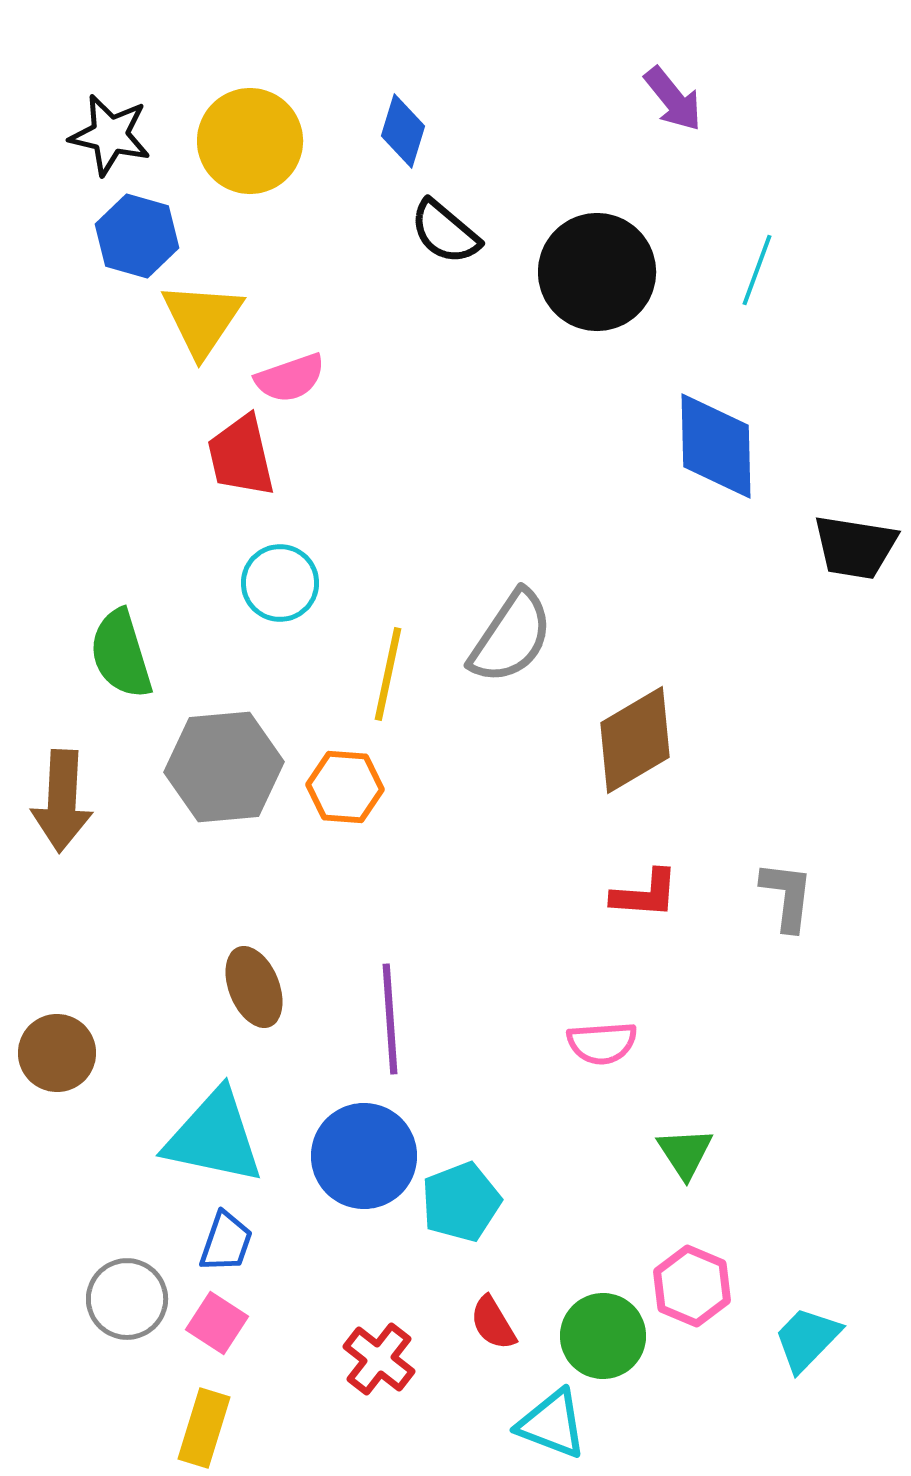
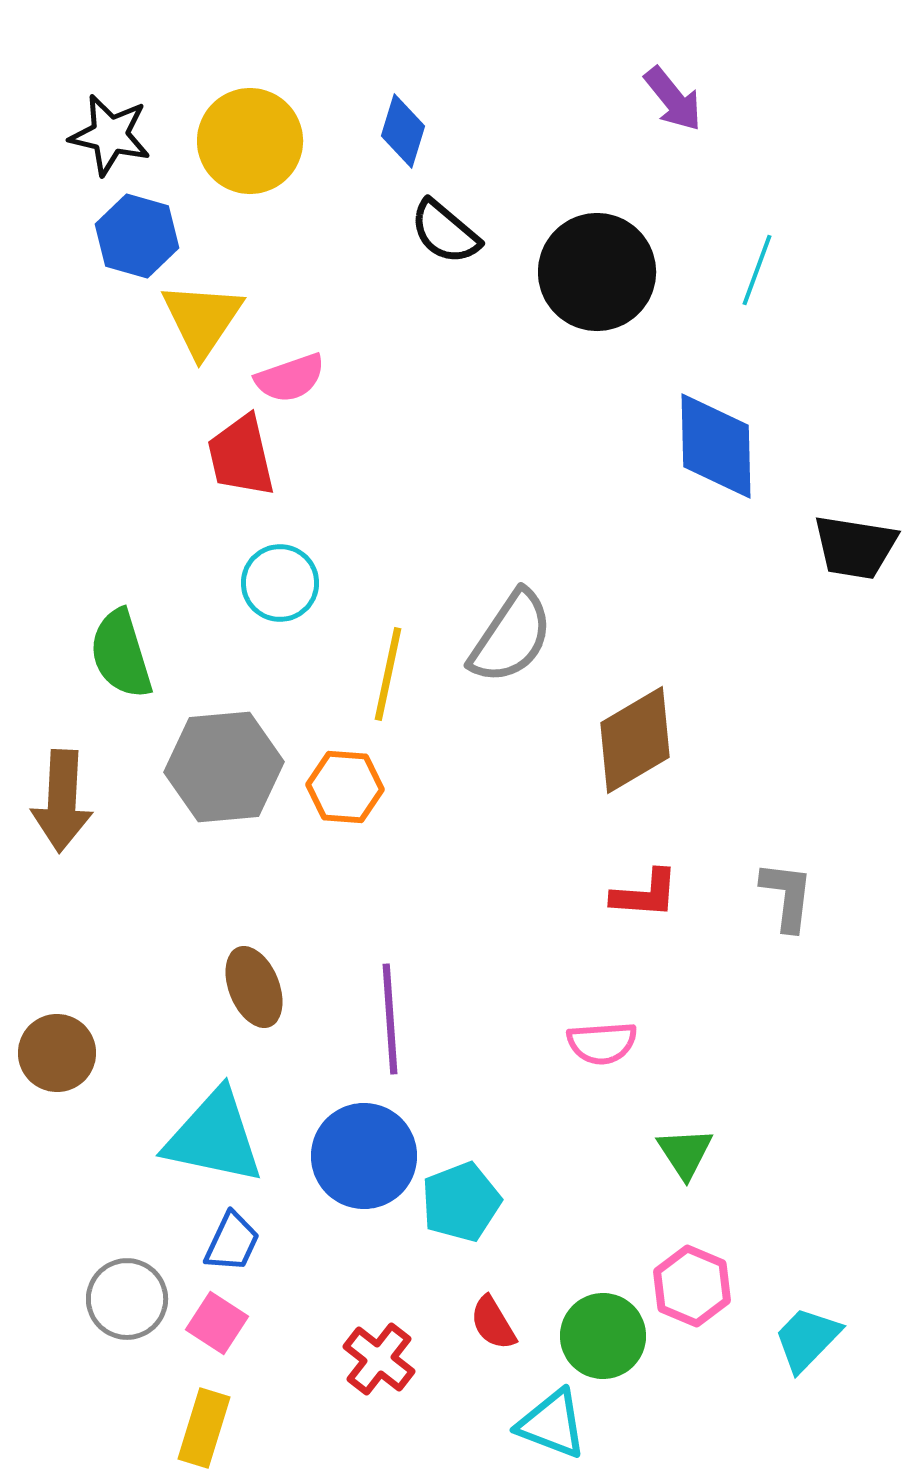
blue trapezoid at (226, 1242): moved 6 px right; rotated 6 degrees clockwise
